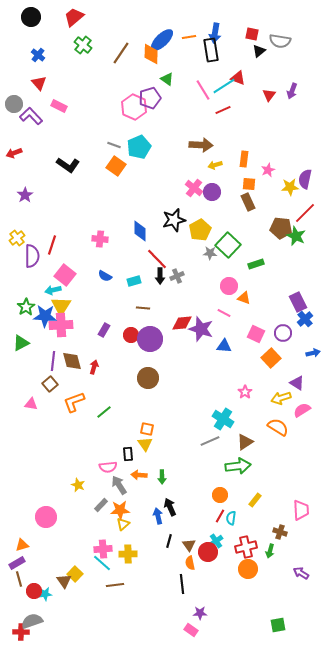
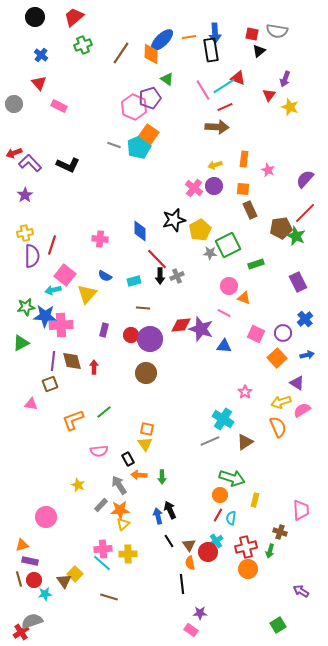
black circle at (31, 17): moved 4 px right
blue arrow at (215, 33): rotated 12 degrees counterclockwise
gray semicircle at (280, 41): moved 3 px left, 10 px up
green cross at (83, 45): rotated 30 degrees clockwise
blue cross at (38, 55): moved 3 px right
purple arrow at (292, 91): moved 7 px left, 12 px up
red line at (223, 110): moved 2 px right, 3 px up
purple L-shape at (31, 116): moved 1 px left, 47 px down
brown arrow at (201, 145): moved 16 px right, 18 px up
black L-shape at (68, 165): rotated 10 degrees counterclockwise
orange square at (116, 166): moved 33 px right, 32 px up
pink star at (268, 170): rotated 24 degrees counterclockwise
purple semicircle at (305, 179): rotated 30 degrees clockwise
orange square at (249, 184): moved 6 px left, 5 px down
yellow star at (290, 187): moved 80 px up; rotated 24 degrees clockwise
purple circle at (212, 192): moved 2 px right, 6 px up
brown rectangle at (248, 202): moved 2 px right, 8 px down
brown pentagon at (281, 228): rotated 15 degrees counterclockwise
yellow cross at (17, 238): moved 8 px right, 5 px up; rotated 28 degrees clockwise
green square at (228, 245): rotated 20 degrees clockwise
purple rectangle at (298, 302): moved 20 px up
yellow triangle at (61, 306): moved 26 px right, 12 px up; rotated 10 degrees clockwise
green star at (26, 307): rotated 24 degrees clockwise
red diamond at (182, 323): moved 1 px left, 2 px down
purple rectangle at (104, 330): rotated 16 degrees counterclockwise
blue arrow at (313, 353): moved 6 px left, 2 px down
orange square at (271, 358): moved 6 px right
red arrow at (94, 367): rotated 16 degrees counterclockwise
brown circle at (148, 378): moved 2 px left, 5 px up
brown square at (50, 384): rotated 21 degrees clockwise
yellow arrow at (281, 398): moved 4 px down
orange L-shape at (74, 402): moved 1 px left, 18 px down
orange semicircle at (278, 427): rotated 35 degrees clockwise
black rectangle at (128, 454): moved 5 px down; rotated 24 degrees counterclockwise
green arrow at (238, 466): moved 6 px left, 12 px down; rotated 25 degrees clockwise
pink semicircle at (108, 467): moved 9 px left, 16 px up
yellow rectangle at (255, 500): rotated 24 degrees counterclockwise
black arrow at (170, 507): moved 3 px down
red line at (220, 516): moved 2 px left, 1 px up
black line at (169, 541): rotated 48 degrees counterclockwise
purple rectangle at (17, 563): moved 13 px right, 2 px up; rotated 42 degrees clockwise
purple arrow at (301, 573): moved 18 px down
brown line at (115, 585): moved 6 px left, 12 px down; rotated 24 degrees clockwise
red circle at (34, 591): moved 11 px up
green square at (278, 625): rotated 21 degrees counterclockwise
red cross at (21, 632): rotated 35 degrees counterclockwise
